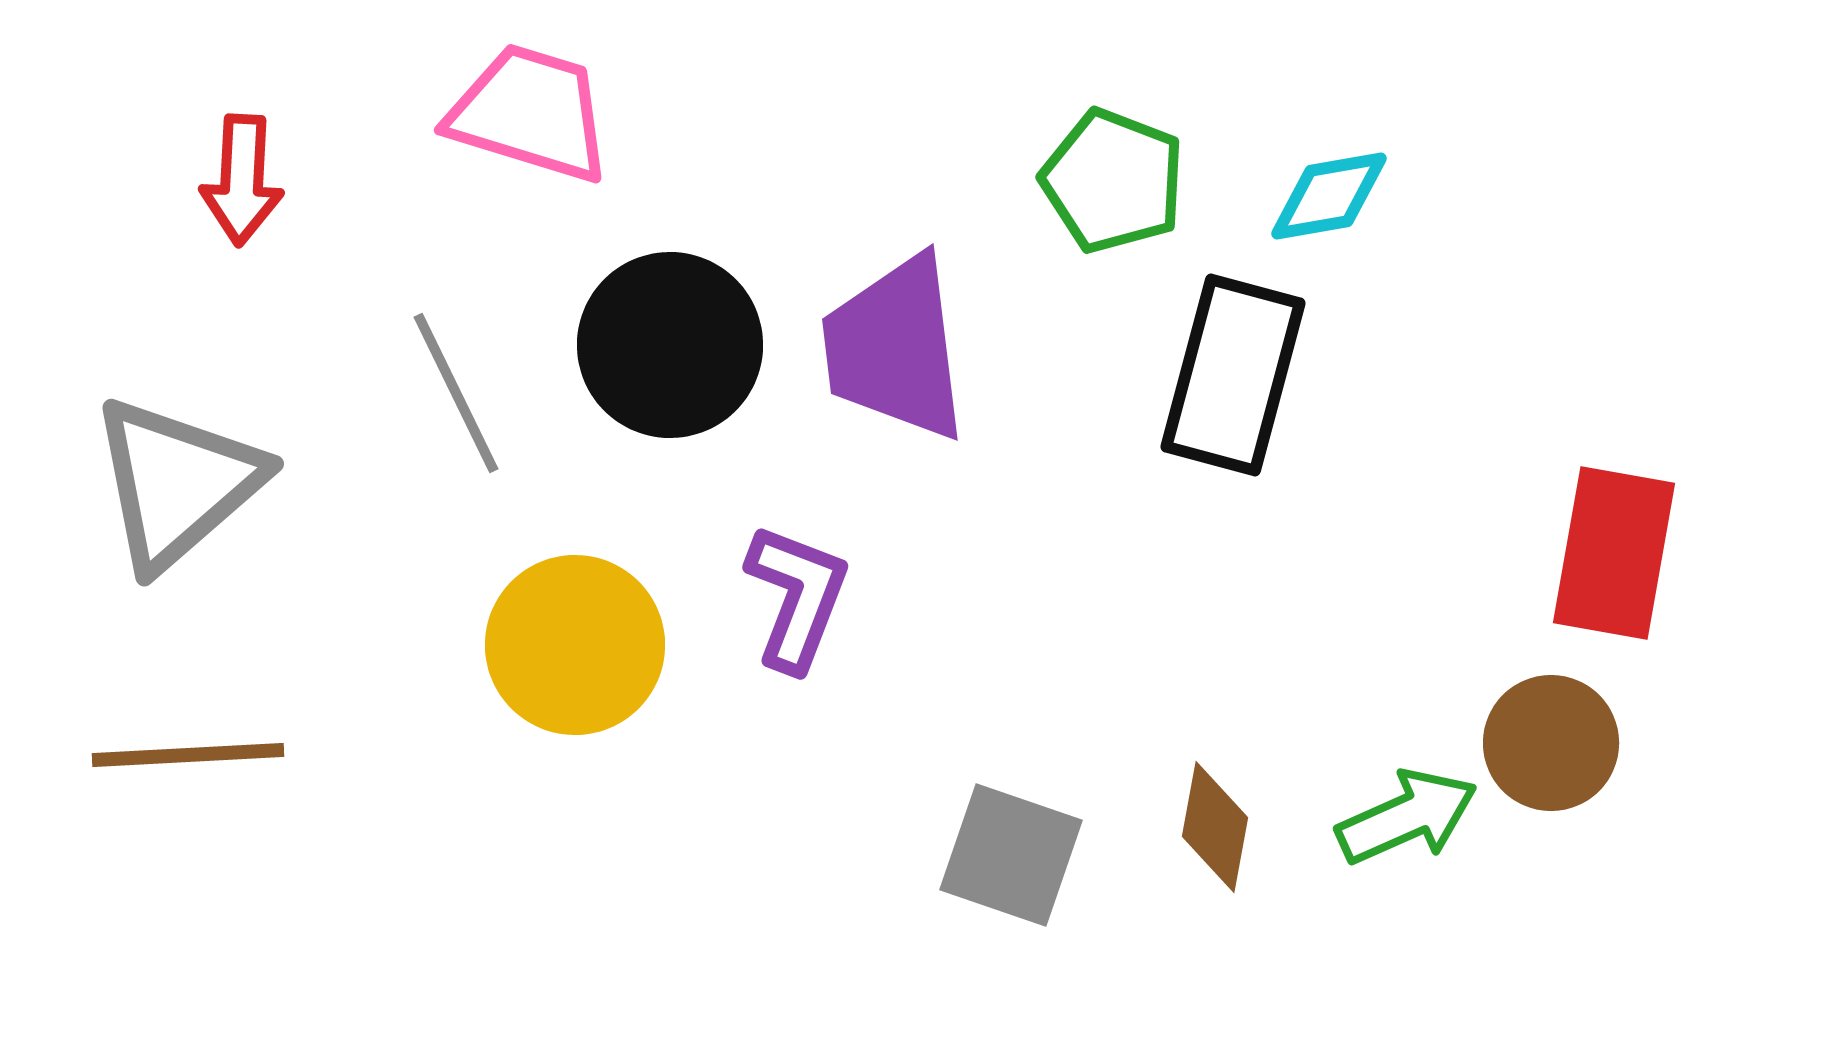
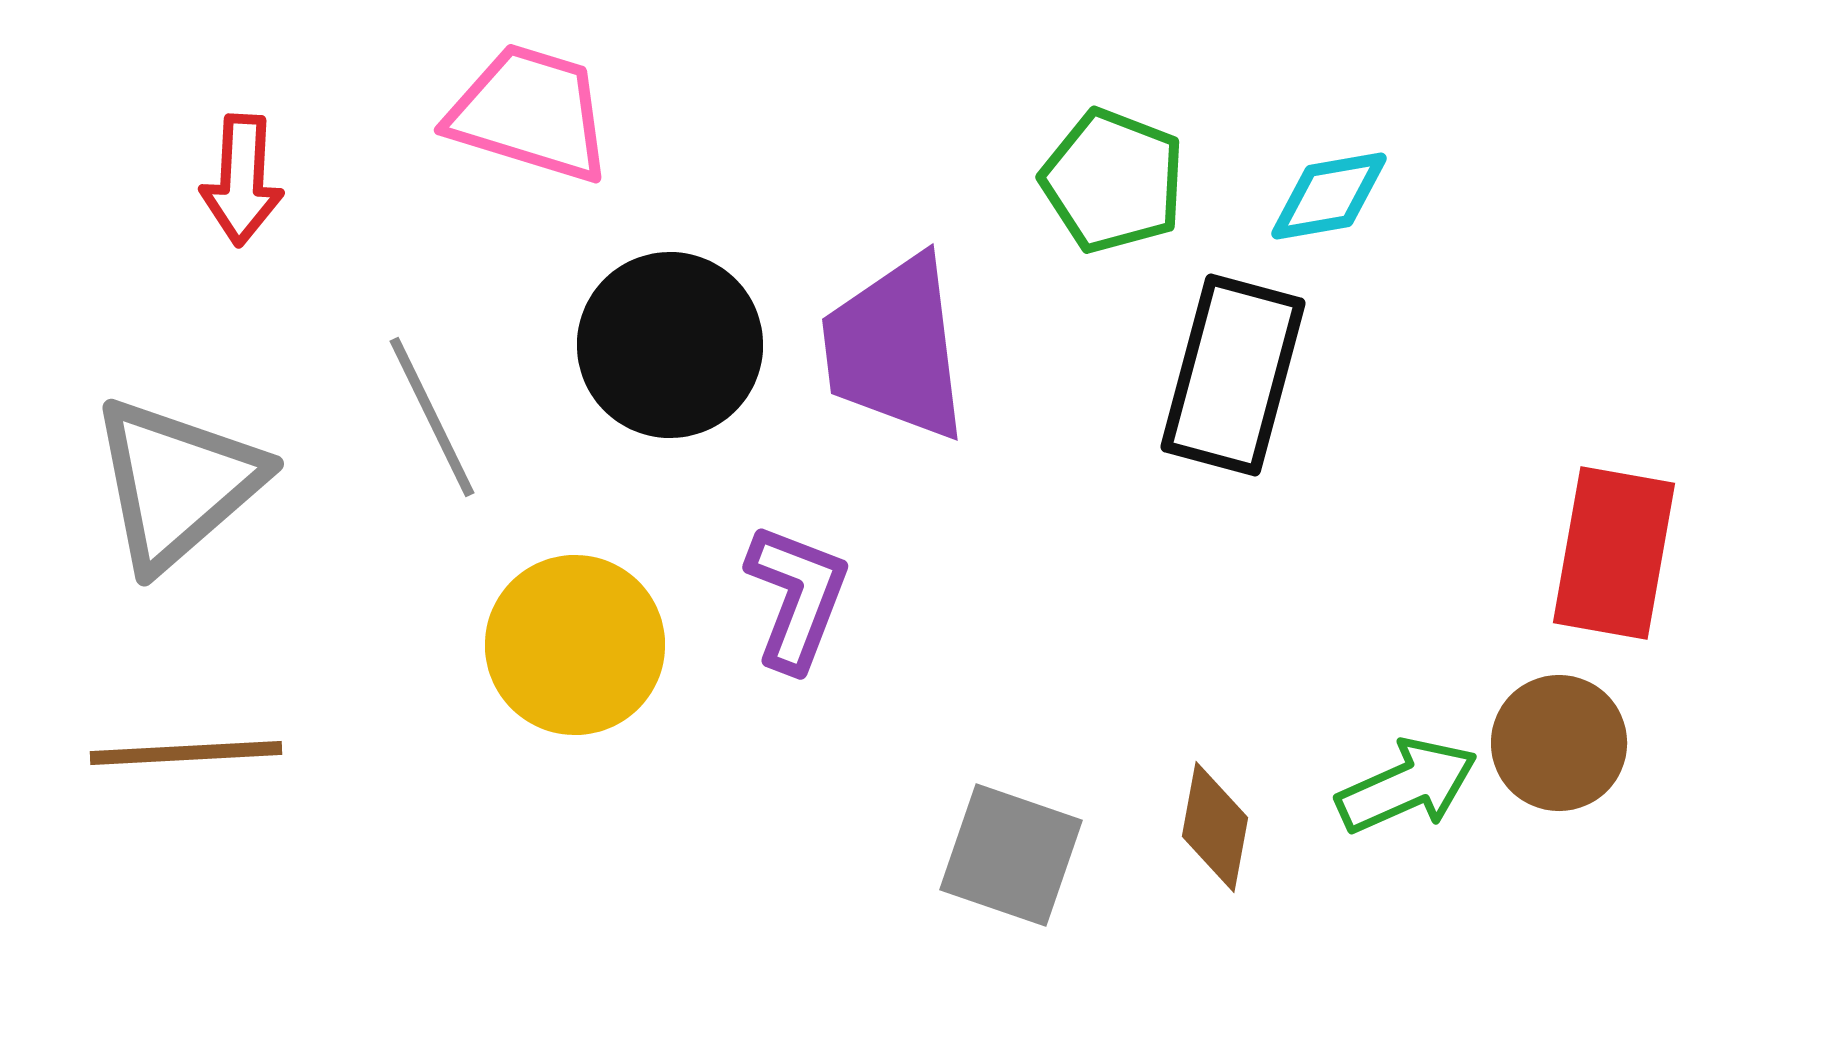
gray line: moved 24 px left, 24 px down
brown circle: moved 8 px right
brown line: moved 2 px left, 2 px up
green arrow: moved 31 px up
